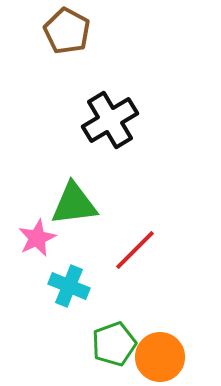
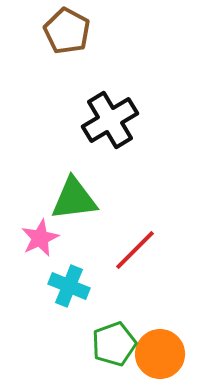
green triangle: moved 5 px up
pink star: moved 3 px right
orange circle: moved 3 px up
